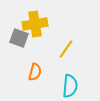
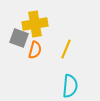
yellow line: rotated 12 degrees counterclockwise
orange semicircle: moved 22 px up
